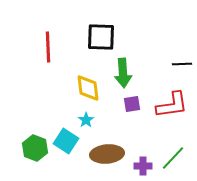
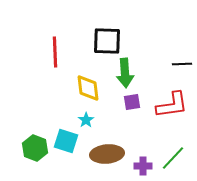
black square: moved 6 px right, 4 px down
red line: moved 7 px right, 5 px down
green arrow: moved 2 px right
purple square: moved 2 px up
cyan square: rotated 15 degrees counterclockwise
